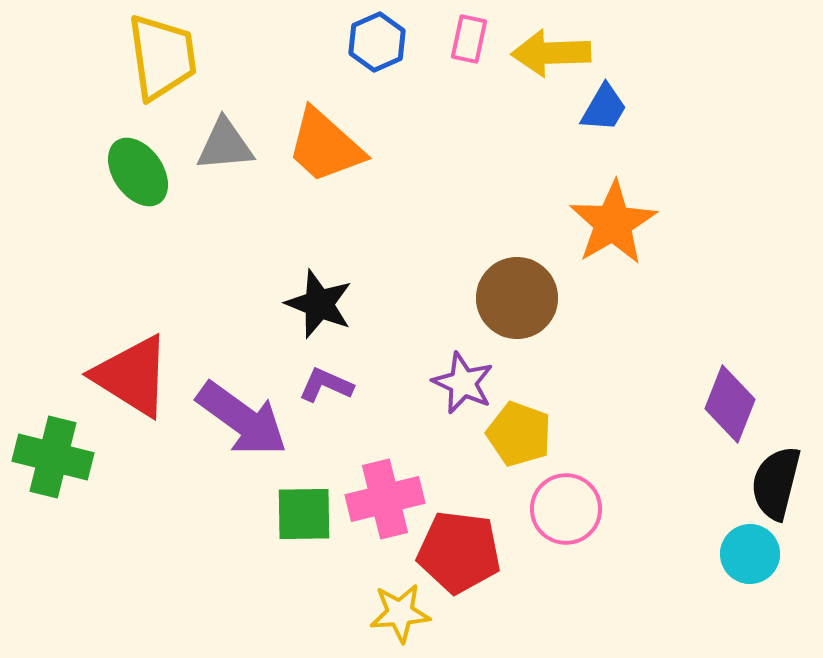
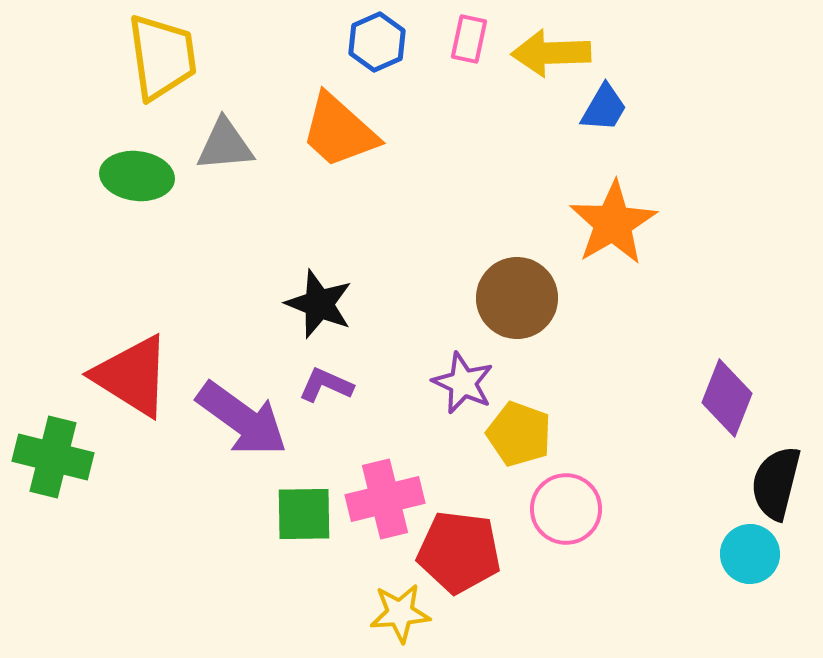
orange trapezoid: moved 14 px right, 15 px up
green ellipse: moved 1 px left, 4 px down; rotated 48 degrees counterclockwise
purple diamond: moved 3 px left, 6 px up
